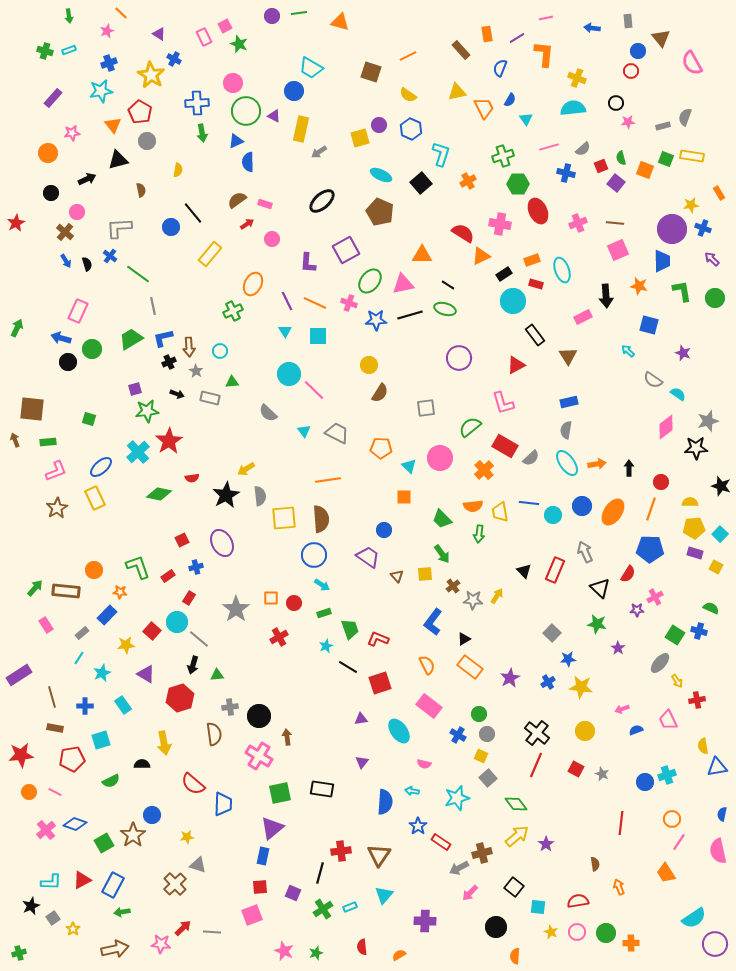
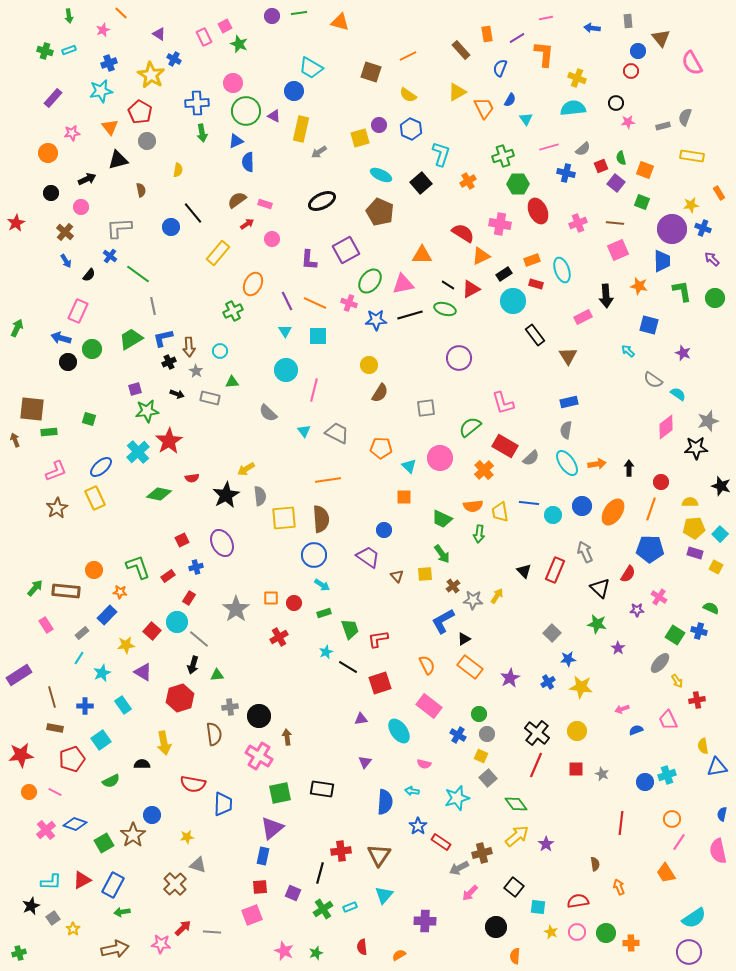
pink star at (107, 31): moved 4 px left, 1 px up
yellow triangle at (457, 92): rotated 18 degrees counterclockwise
orange triangle at (113, 125): moved 3 px left, 2 px down
green square at (666, 159): moved 24 px left, 43 px down
black ellipse at (322, 201): rotated 16 degrees clockwise
pink circle at (77, 212): moved 4 px right, 5 px up
yellow rectangle at (210, 254): moved 8 px right, 1 px up
purple L-shape at (308, 263): moved 1 px right, 3 px up
black semicircle at (87, 264): moved 2 px right, 11 px down; rotated 56 degrees clockwise
red triangle at (516, 365): moved 45 px left, 76 px up
cyan circle at (289, 374): moved 3 px left, 4 px up
pink line at (314, 390): rotated 60 degrees clockwise
green rectangle at (48, 442): moved 1 px right, 10 px up
green trapezoid at (442, 519): rotated 20 degrees counterclockwise
pink cross at (655, 597): moved 4 px right; rotated 28 degrees counterclockwise
blue L-shape at (433, 622): moved 10 px right, 1 px up; rotated 24 degrees clockwise
red L-shape at (378, 639): rotated 30 degrees counterclockwise
cyan star at (326, 646): moved 6 px down
purple triangle at (146, 674): moved 3 px left, 2 px up
yellow circle at (585, 731): moved 8 px left
cyan square at (101, 740): rotated 18 degrees counterclockwise
red pentagon at (72, 759): rotated 10 degrees counterclockwise
purple triangle at (362, 762): moved 3 px right
red square at (576, 769): rotated 28 degrees counterclockwise
red semicircle at (193, 784): rotated 30 degrees counterclockwise
purple circle at (715, 944): moved 26 px left, 8 px down
